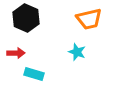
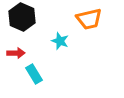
black hexagon: moved 4 px left, 1 px up
cyan star: moved 17 px left, 11 px up
cyan rectangle: rotated 42 degrees clockwise
